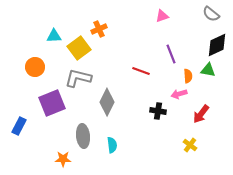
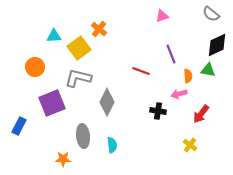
orange cross: rotated 28 degrees counterclockwise
